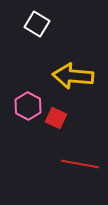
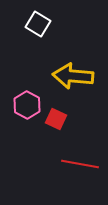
white square: moved 1 px right
pink hexagon: moved 1 px left, 1 px up
red square: moved 1 px down
